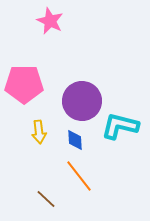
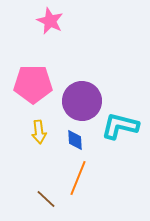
pink pentagon: moved 9 px right
orange line: moved 1 px left, 2 px down; rotated 60 degrees clockwise
